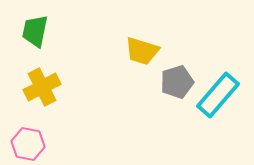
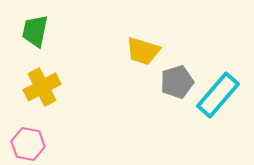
yellow trapezoid: moved 1 px right
